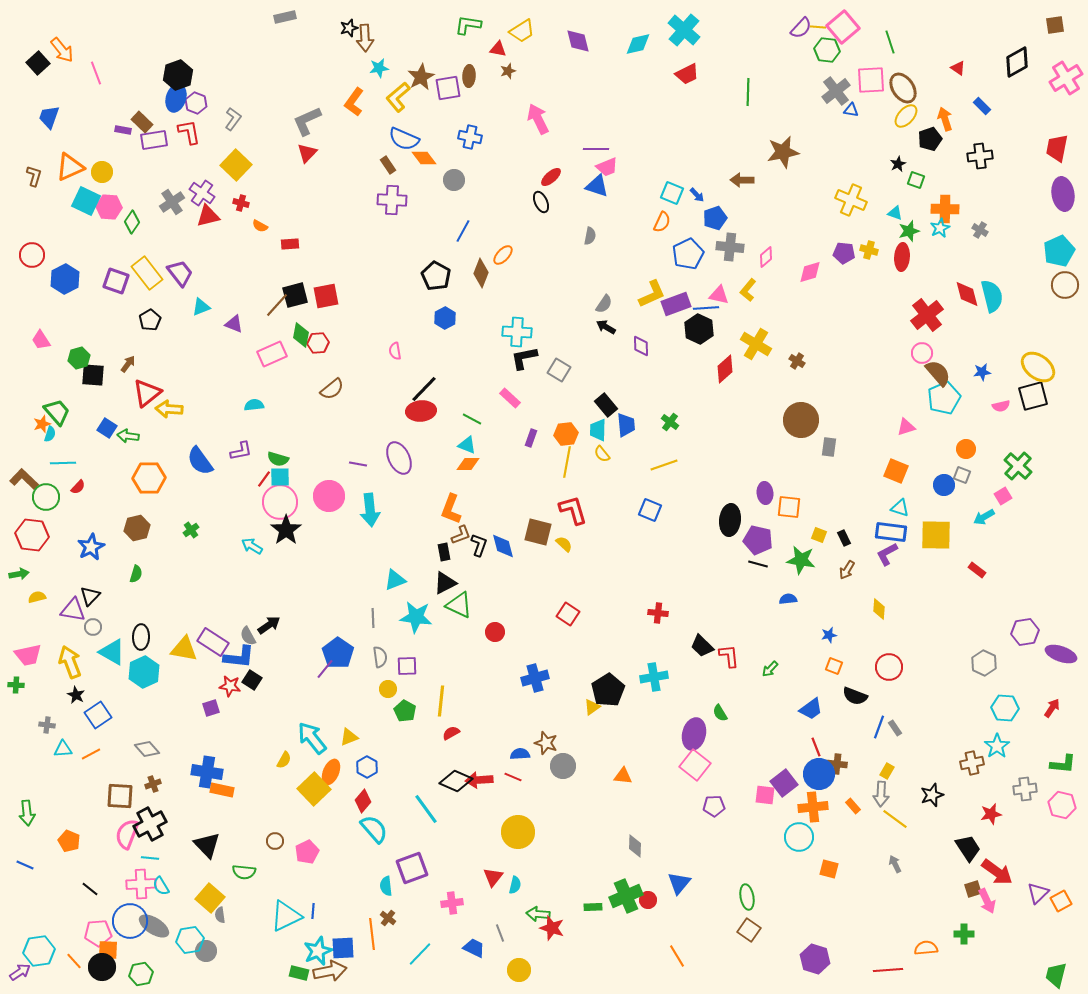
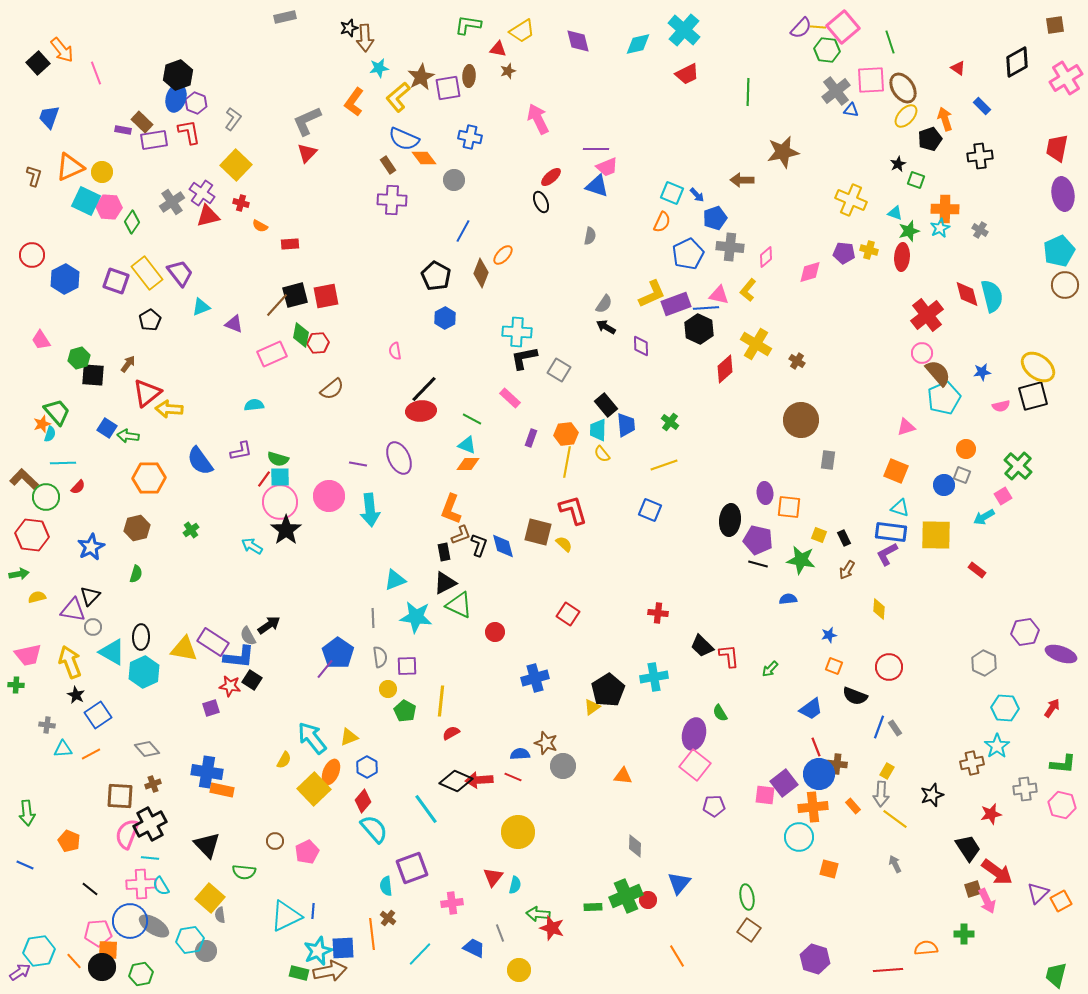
gray rectangle at (829, 447): moved 1 px left, 13 px down
